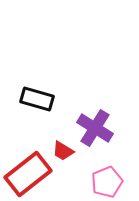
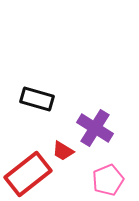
pink pentagon: moved 1 px right, 2 px up
